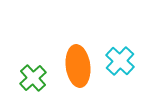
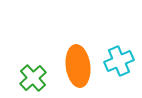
cyan cross: moved 1 px left; rotated 24 degrees clockwise
